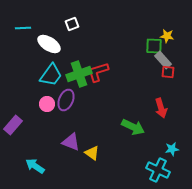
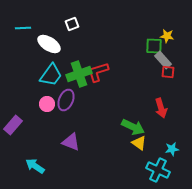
yellow triangle: moved 47 px right, 10 px up
